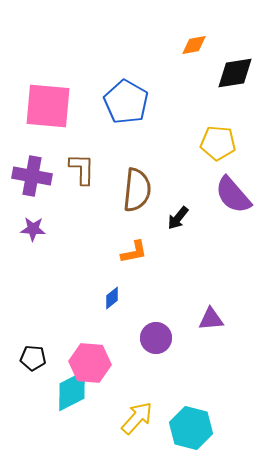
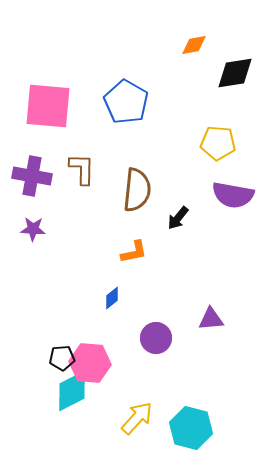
purple semicircle: rotated 39 degrees counterclockwise
black pentagon: moved 29 px right; rotated 10 degrees counterclockwise
